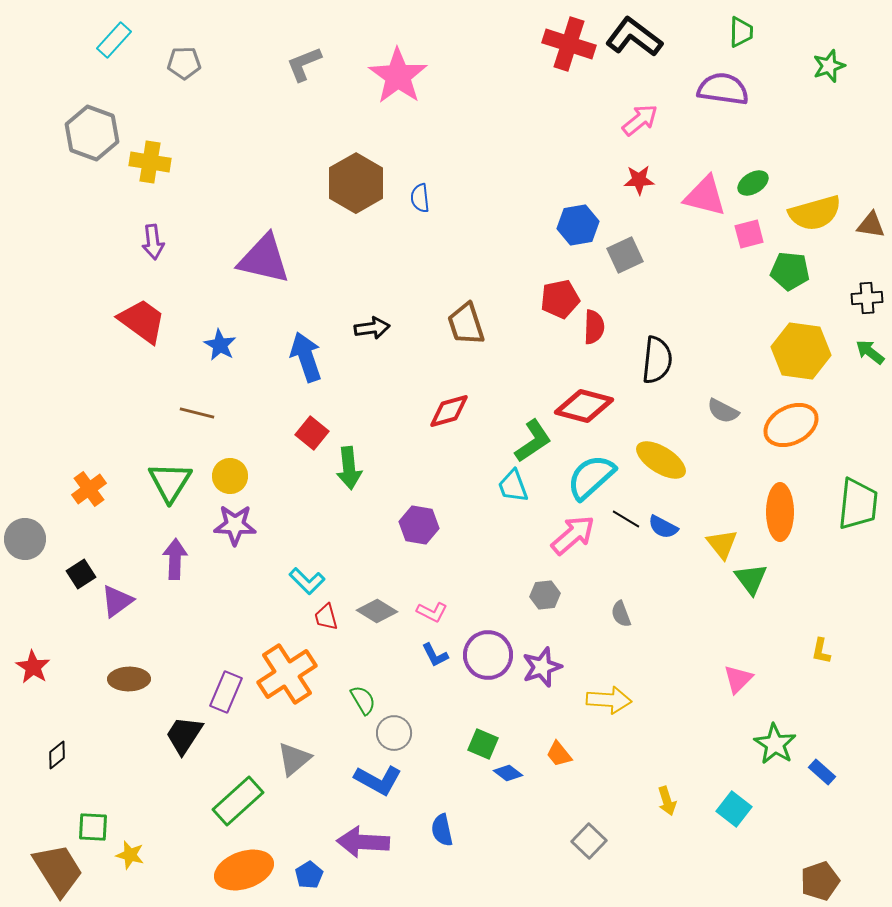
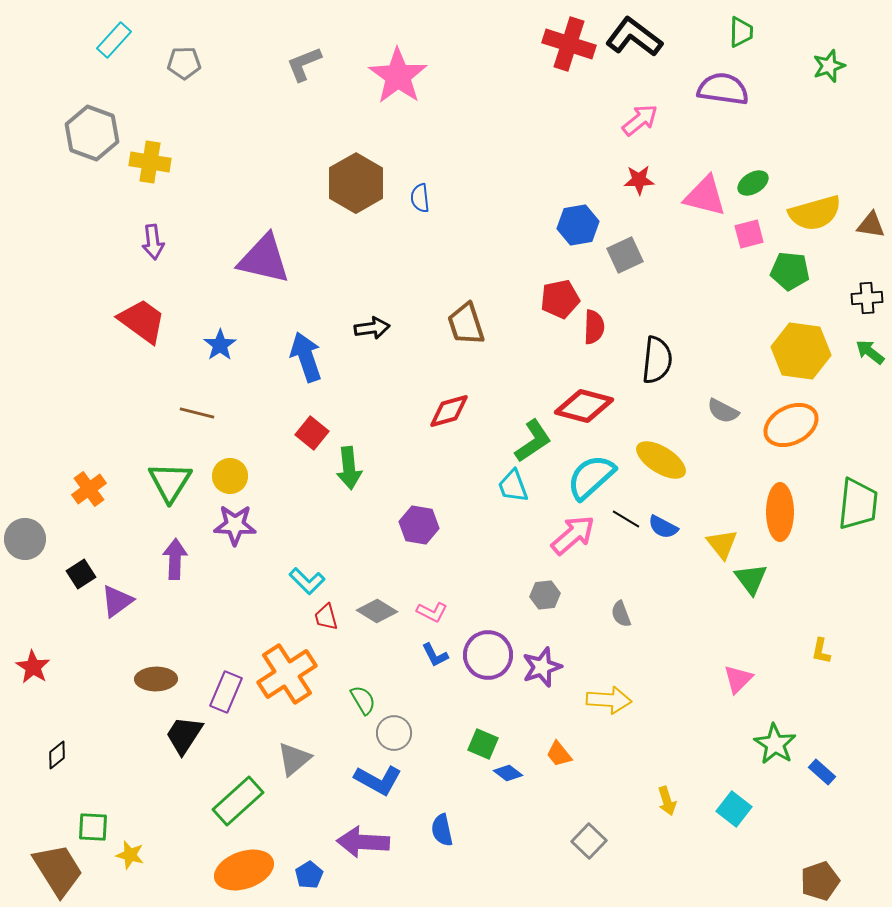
blue star at (220, 345): rotated 8 degrees clockwise
brown ellipse at (129, 679): moved 27 px right
